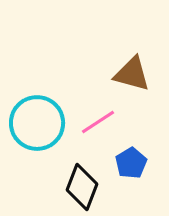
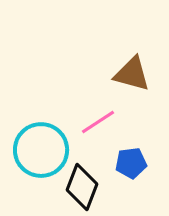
cyan circle: moved 4 px right, 27 px down
blue pentagon: rotated 24 degrees clockwise
